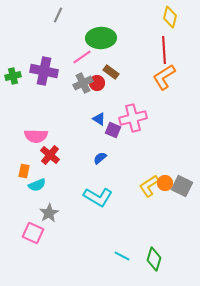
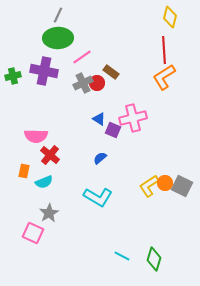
green ellipse: moved 43 px left
cyan semicircle: moved 7 px right, 3 px up
